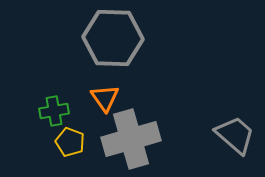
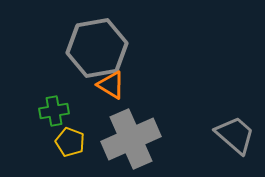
gray hexagon: moved 16 px left, 10 px down; rotated 12 degrees counterclockwise
orange triangle: moved 6 px right, 13 px up; rotated 24 degrees counterclockwise
gray cross: rotated 8 degrees counterclockwise
